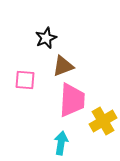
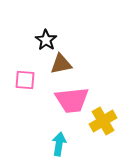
black star: moved 2 px down; rotated 15 degrees counterclockwise
brown triangle: moved 2 px left, 2 px up; rotated 10 degrees clockwise
pink trapezoid: rotated 81 degrees clockwise
cyan arrow: moved 2 px left, 1 px down
